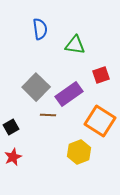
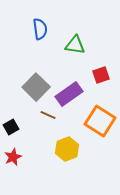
brown line: rotated 21 degrees clockwise
yellow hexagon: moved 12 px left, 3 px up
